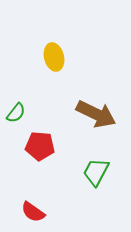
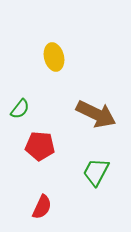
green semicircle: moved 4 px right, 4 px up
red semicircle: moved 9 px right, 5 px up; rotated 100 degrees counterclockwise
